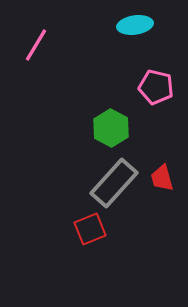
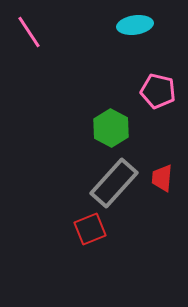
pink line: moved 7 px left, 13 px up; rotated 64 degrees counterclockwise
pink pentagon: moved 2 px right, 4 px down
red trapezoid: rotated 20 degrees clockwise
